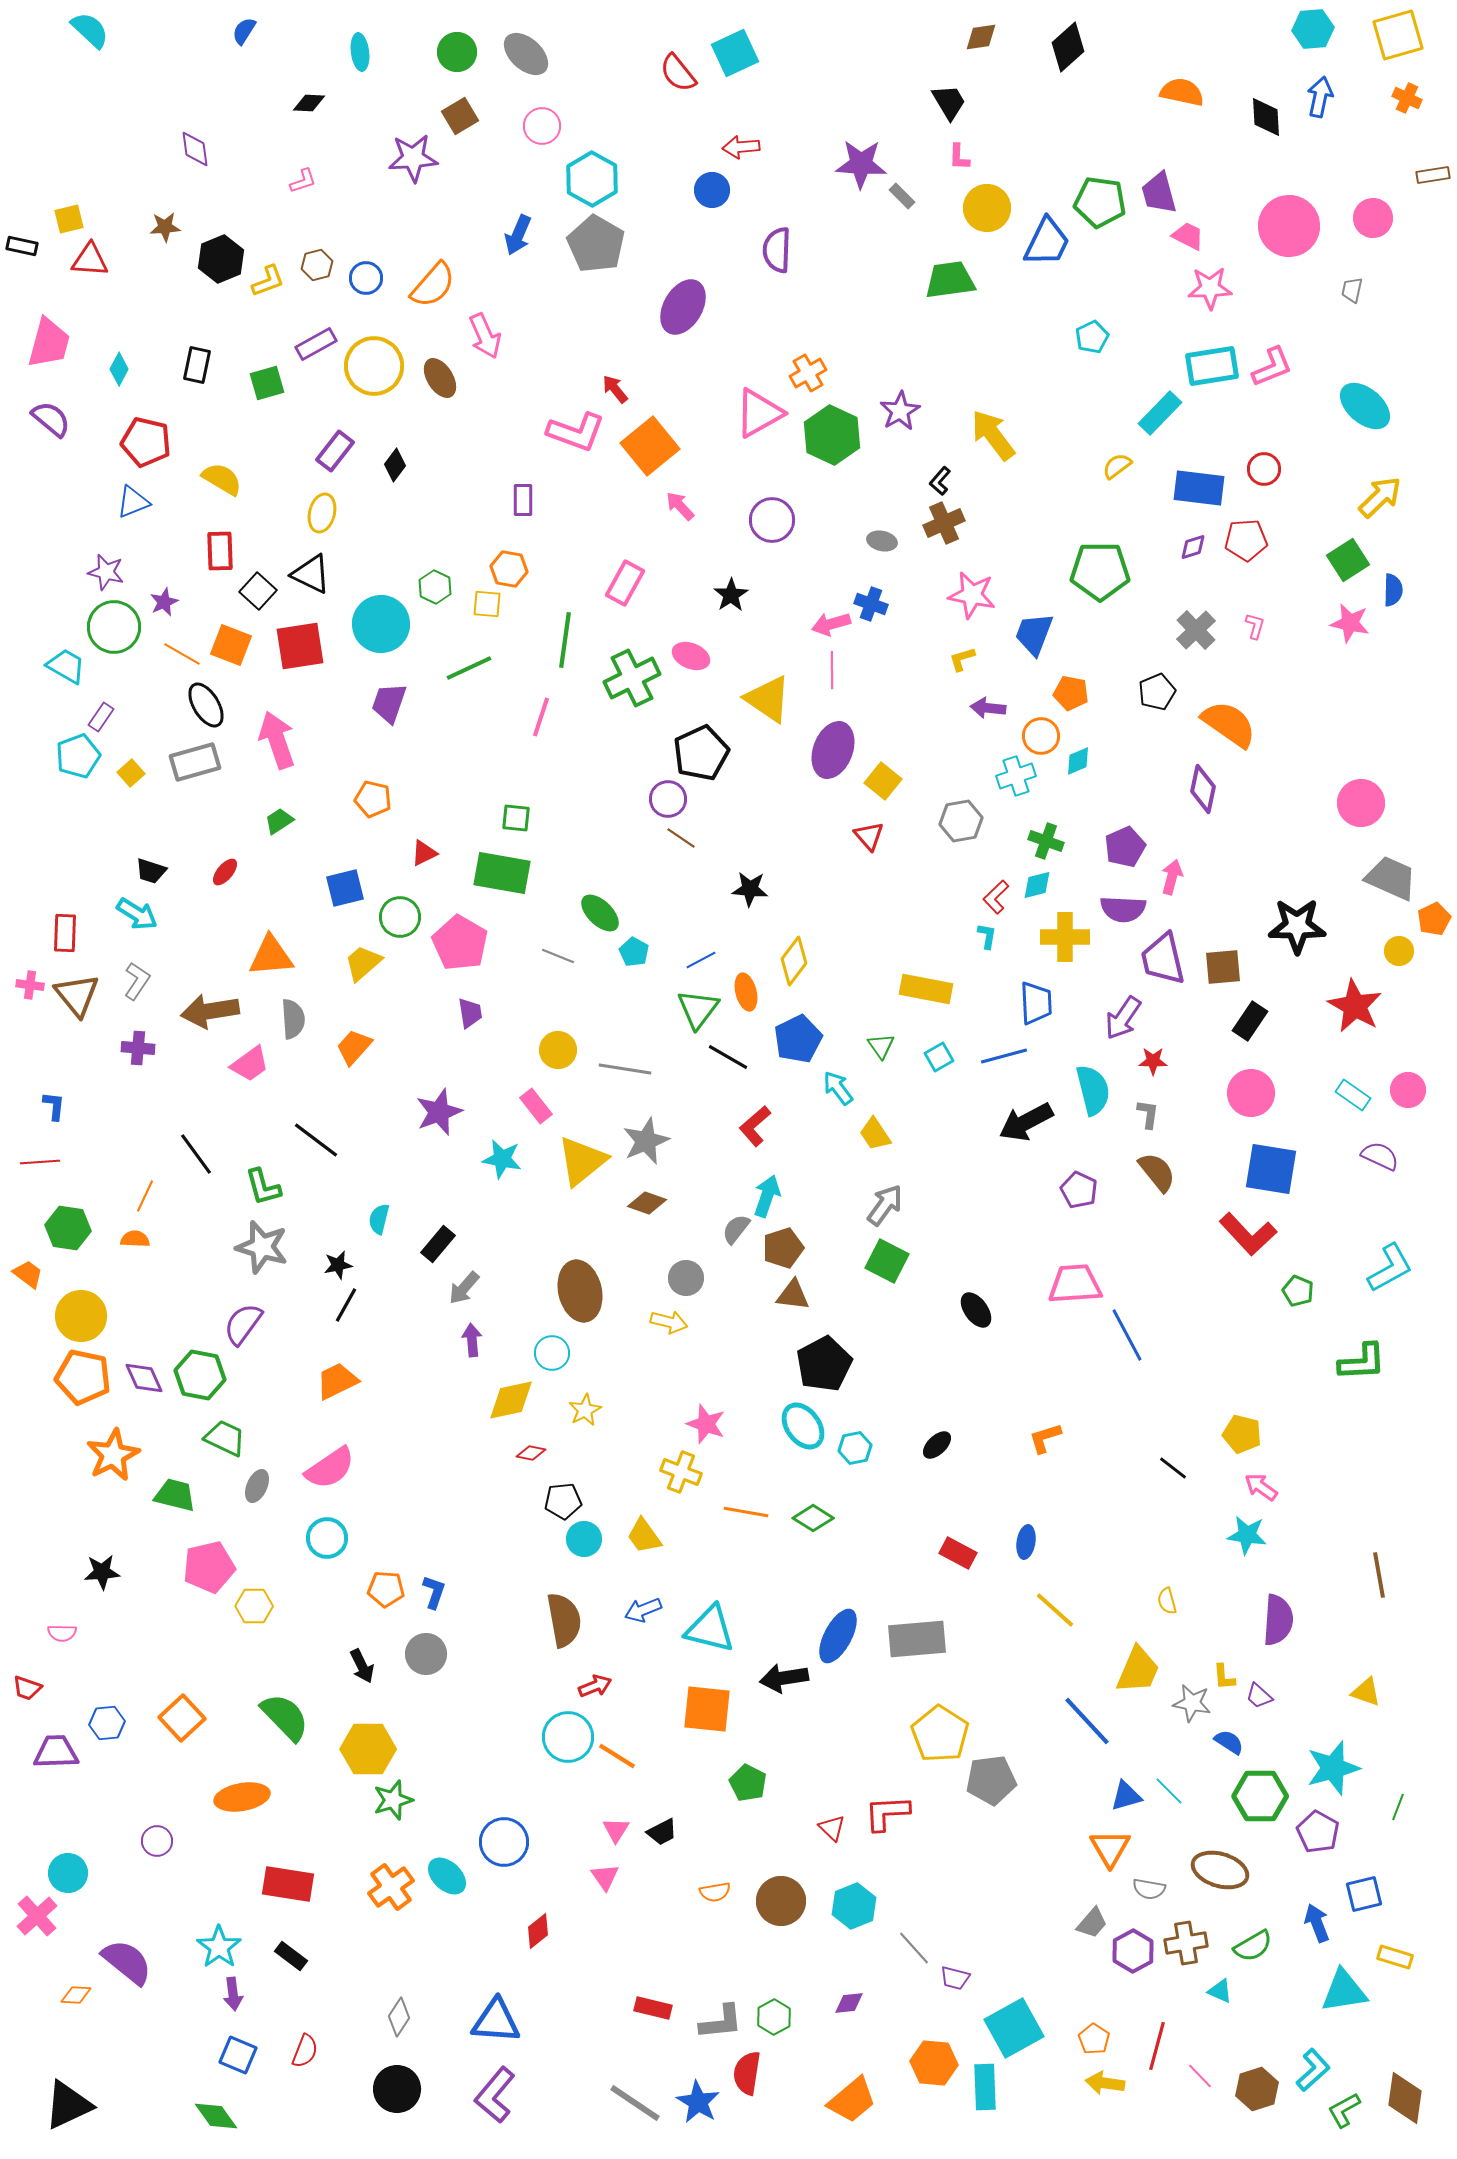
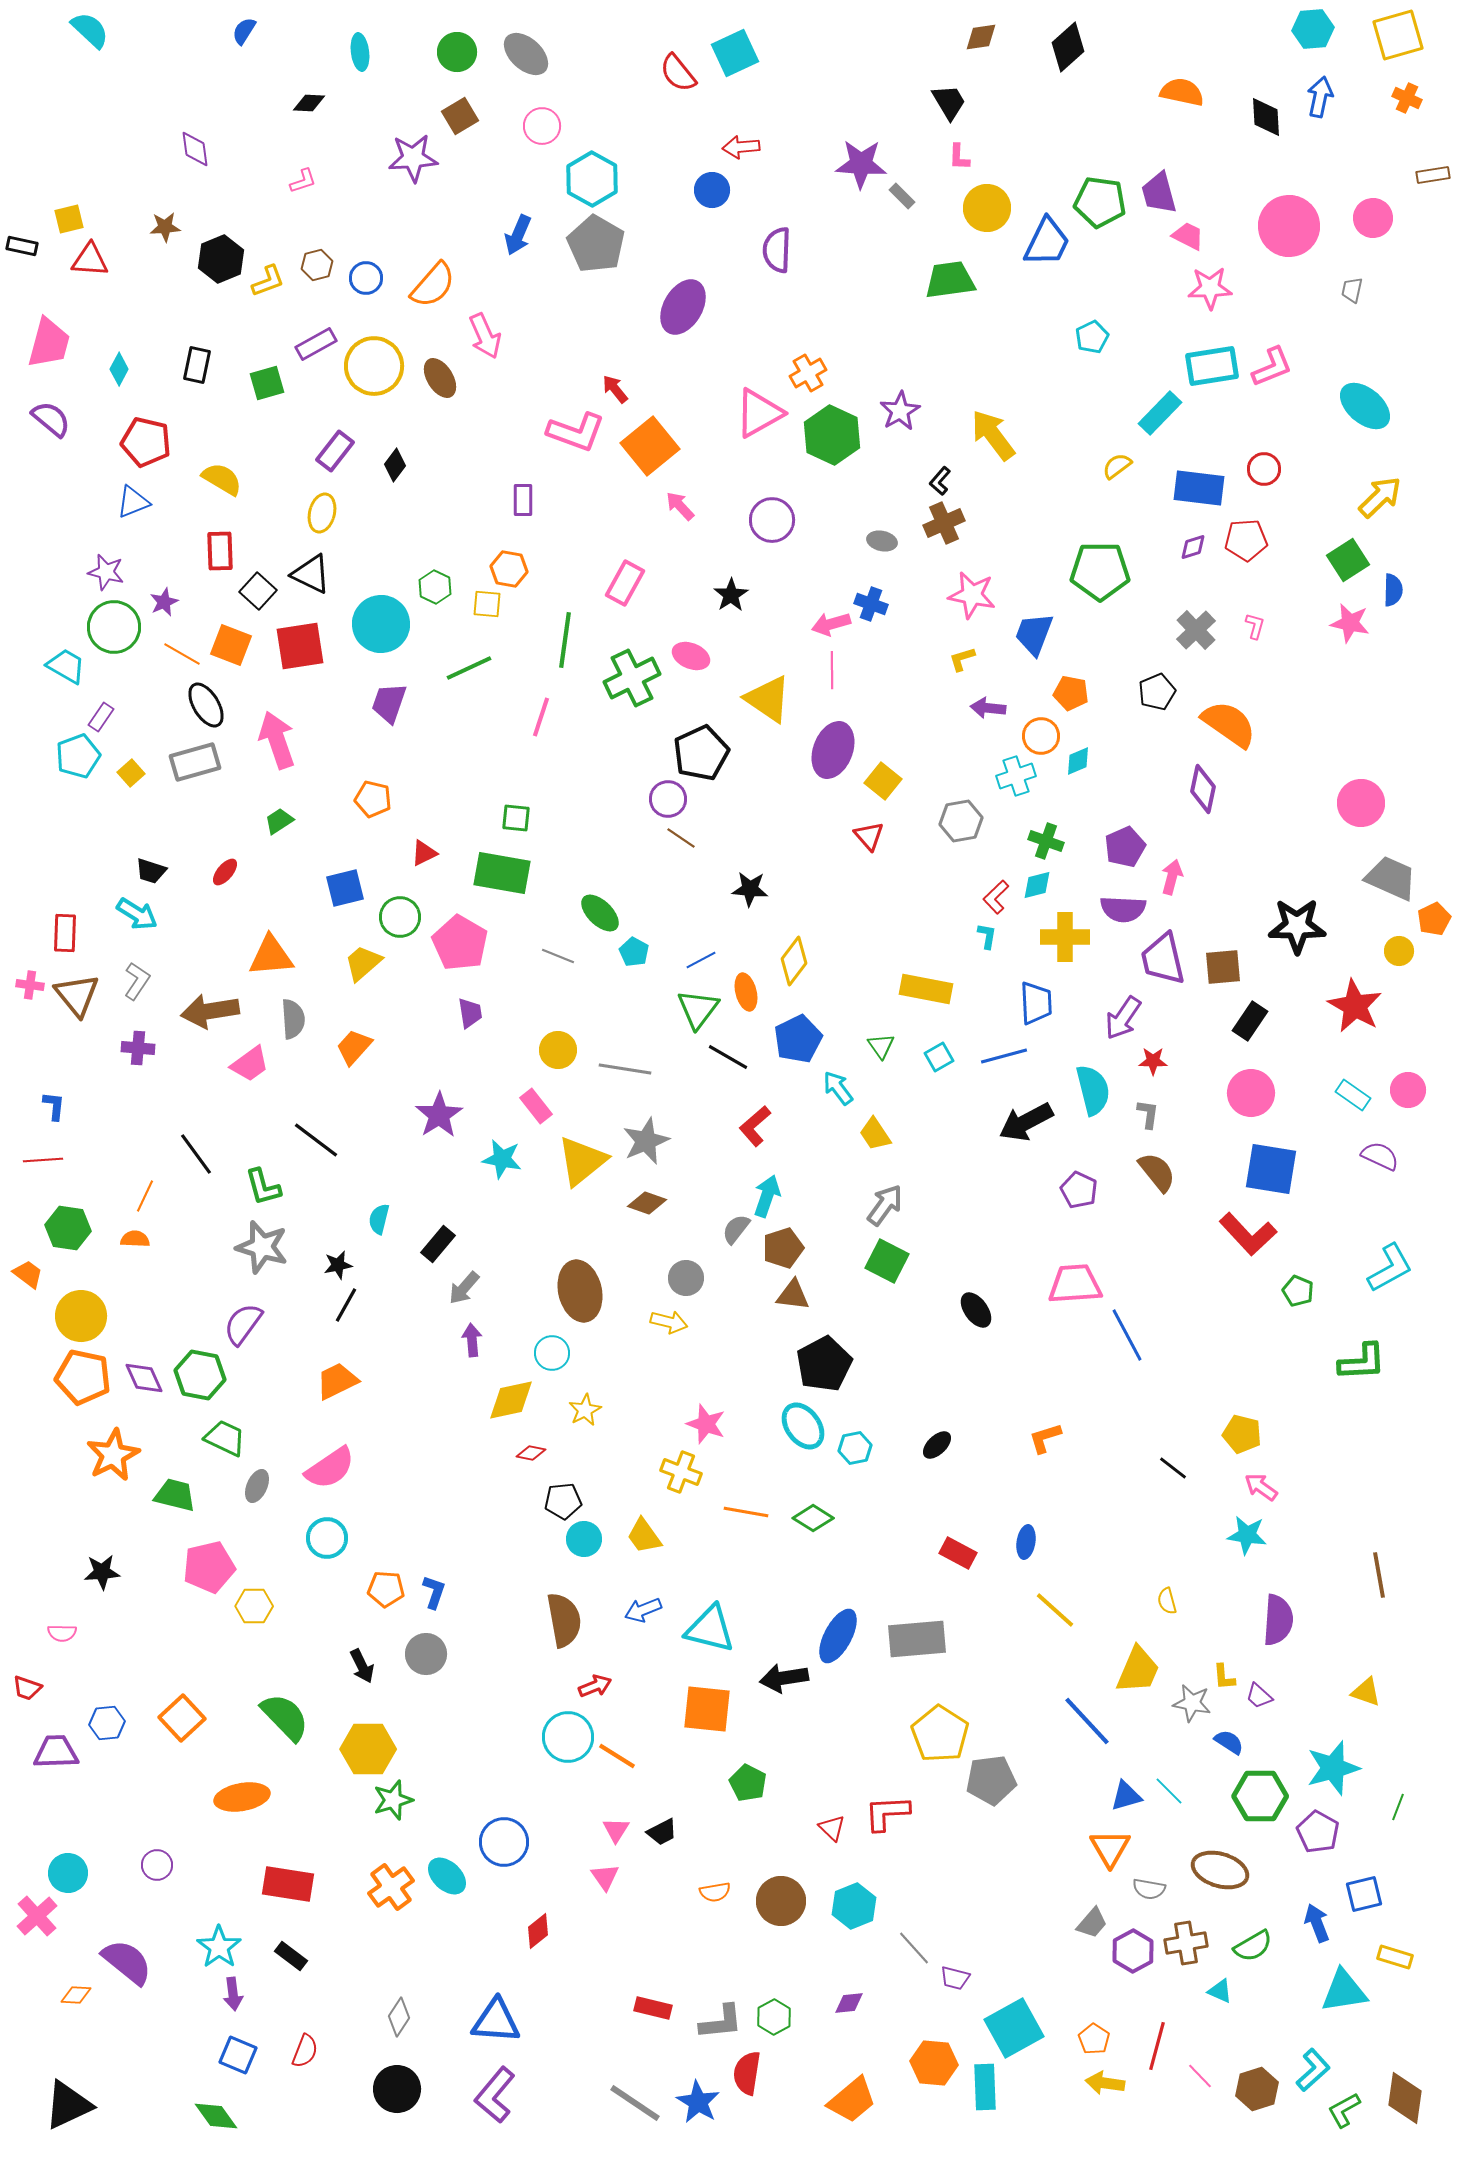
purple star at (439, 1112): moved 3 px down; rotated 12 degrees counterclockwise
red line at (40, 1162): moved 3 px right, 2 px up
purple circle at (157, 1841): moved 24 px down
